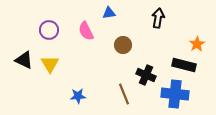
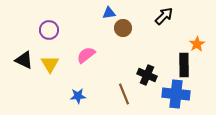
black arrow: moved 6 px right, 2 px up; rotated 36 degrees clockwise
pink semicircle: moved 24 px down; rotated 78 degrees clockwise
brown circle: moved 17 px up
black rectangle: rotated 75 degrees clockwise
black cross: moved 1 px right
blue cross: moved 1 px right
